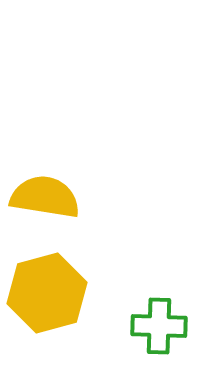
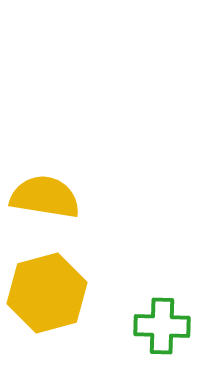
green cross: moved 3 px right
